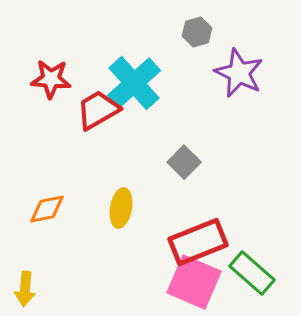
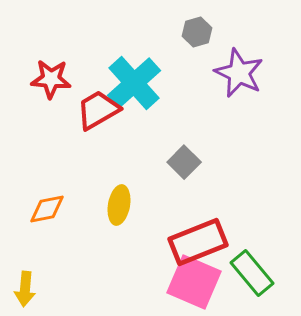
yellow ellipse: moved 2 px left, 3 px up
green rectangle: rotated 9 degrees clockwise
